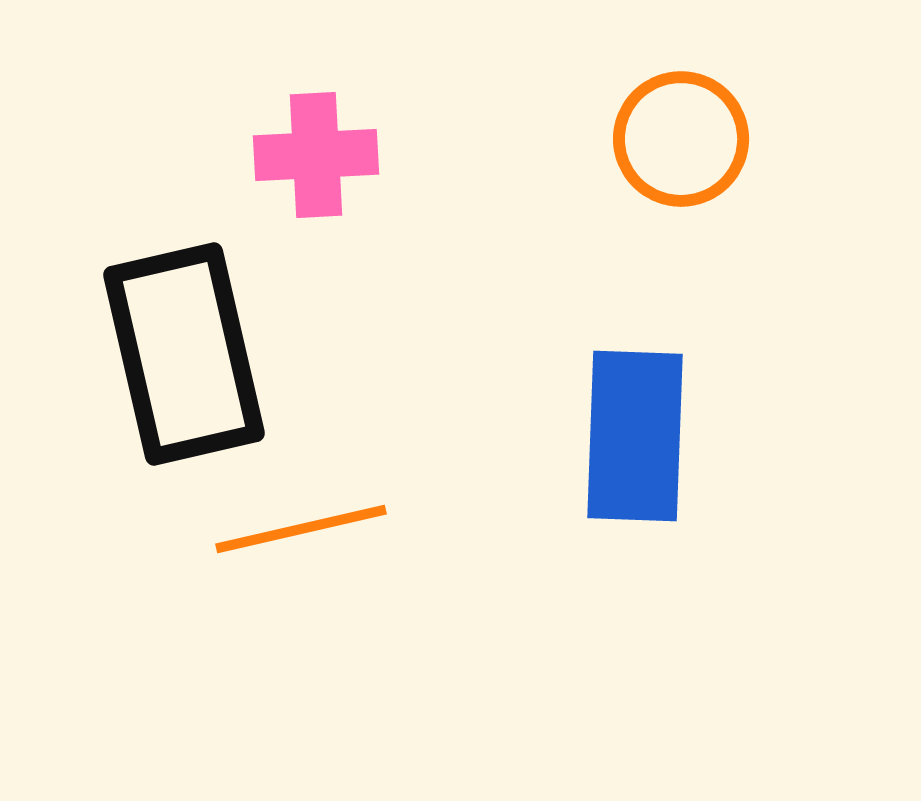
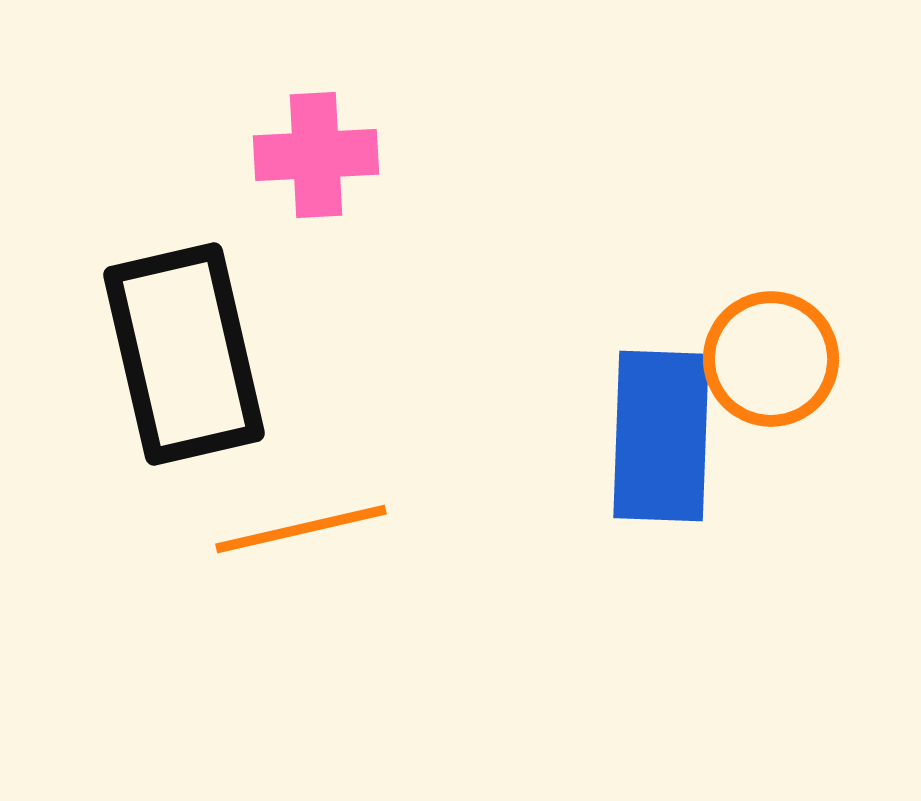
orange circle: moved 90 px right, 220 px down
blue rectangle: moved 26 px right
